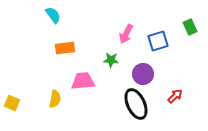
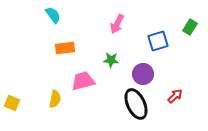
green rectangle: rotated 56 degrees clockwise
pink arrow: moved 9 px left, 10 px up
pink trapezoid: rotated 10 degrees counterclockwise
